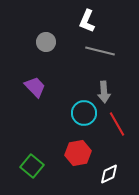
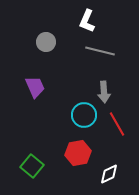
purple trapezoid: rotated 20 degrees clockwise
cyan circle: moved 2 px down
